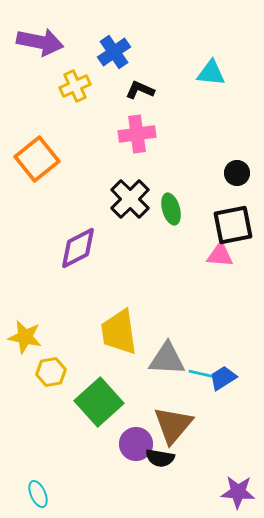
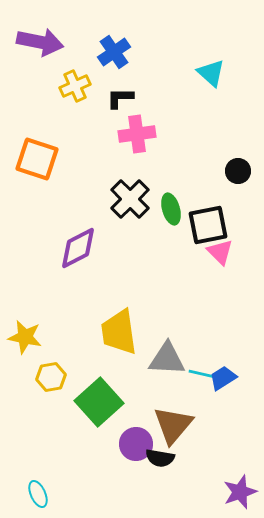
cyan triangle: rotated 36 degrees clockwise
black L-shape: moved 20 px left, 8 px down; rotated 24 degrees counterclockwise
orange square: rotated 33 degrees counterclockwise
black circle: moved 1 px right, 2 px up
black square: moved 25 px left
pink triangle: moved 3 px up; rotated 40 degrees clockwise
yellow hexagon: moved 5 px down
purple star: moved 2 px right; rotated 24 degrees counterclockwise
